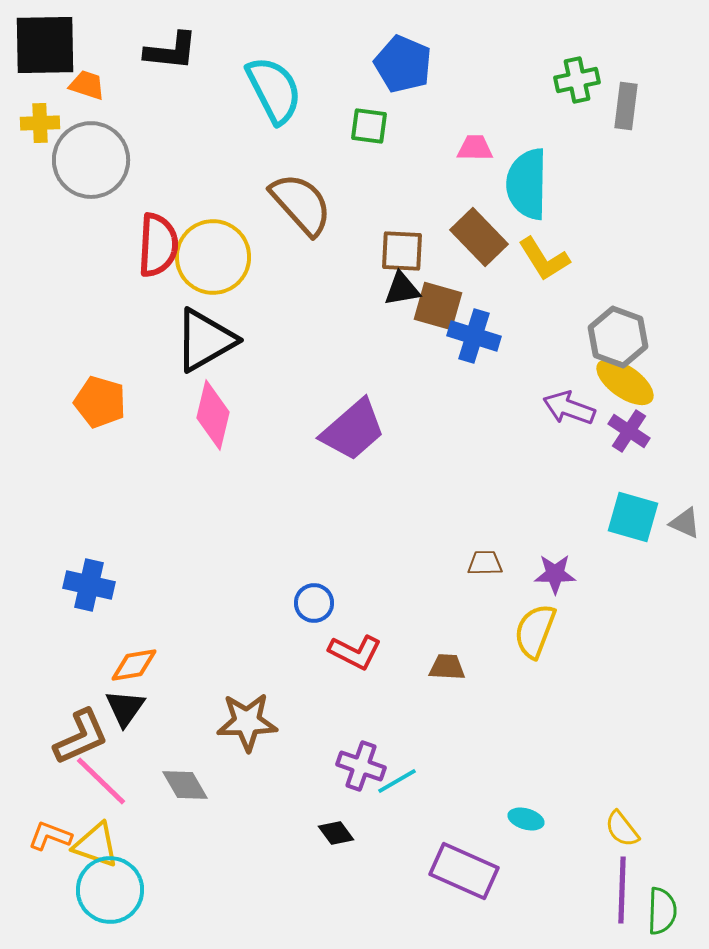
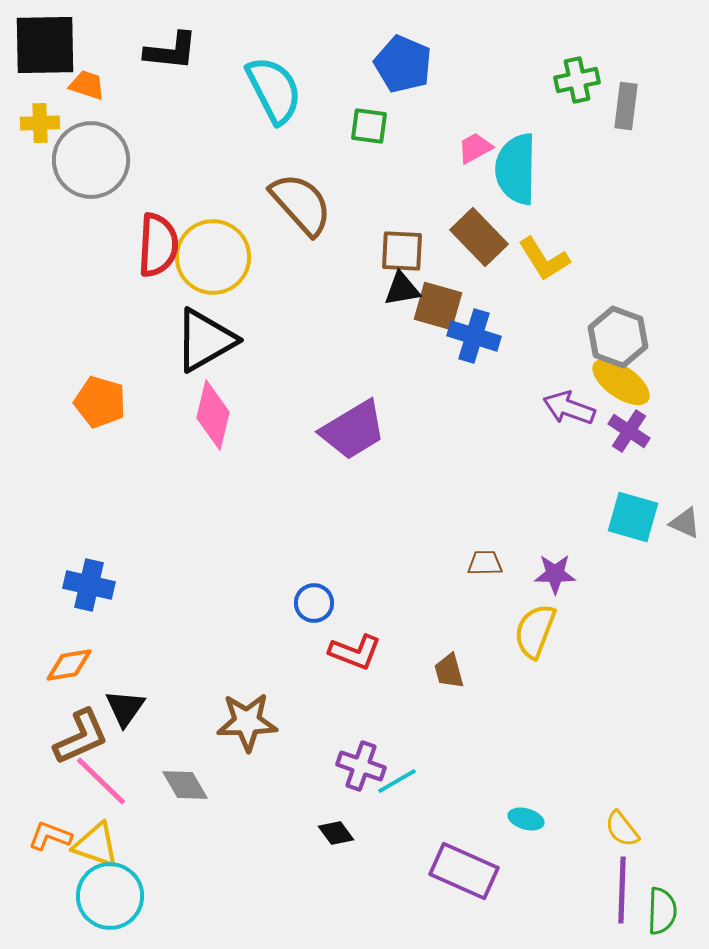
pink trapezoid at (475, 148): rotated 30 degrees counterclockwise
cyan semicircle at (527, 184): moved 11 px left, 15 px up
yellow ellipse at (625, 382): moved 4 px left
purple trapezoid at (353, 430): rotated 10 degrees clockwise
red L-shape at (355, 652): rotated 6 degrees counterclockwise
orange diamond at (134, 665): moved 65 px left
brown trapezoid at (447, 667): moved 2 px right, 4 px down; rotated 108 degrees counterclockwise
cyan circle at (110, 890): moved 6 px down
